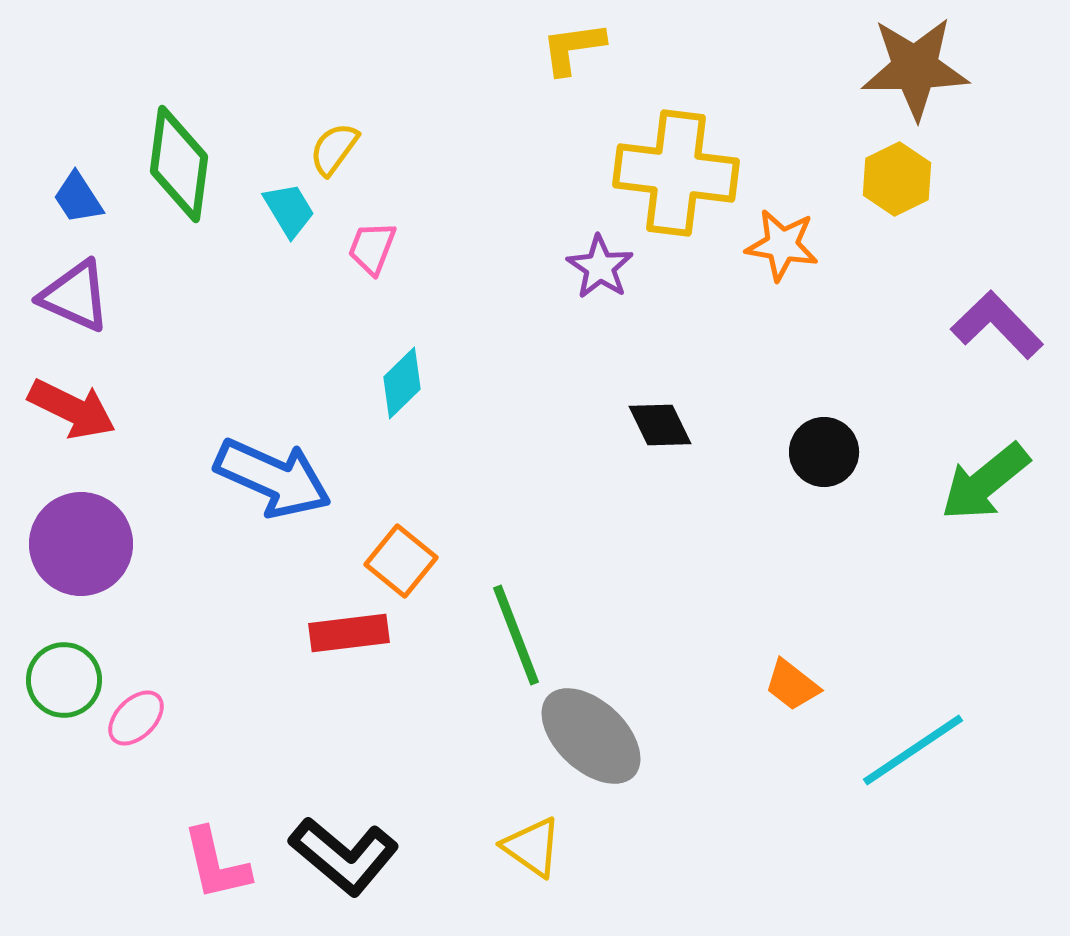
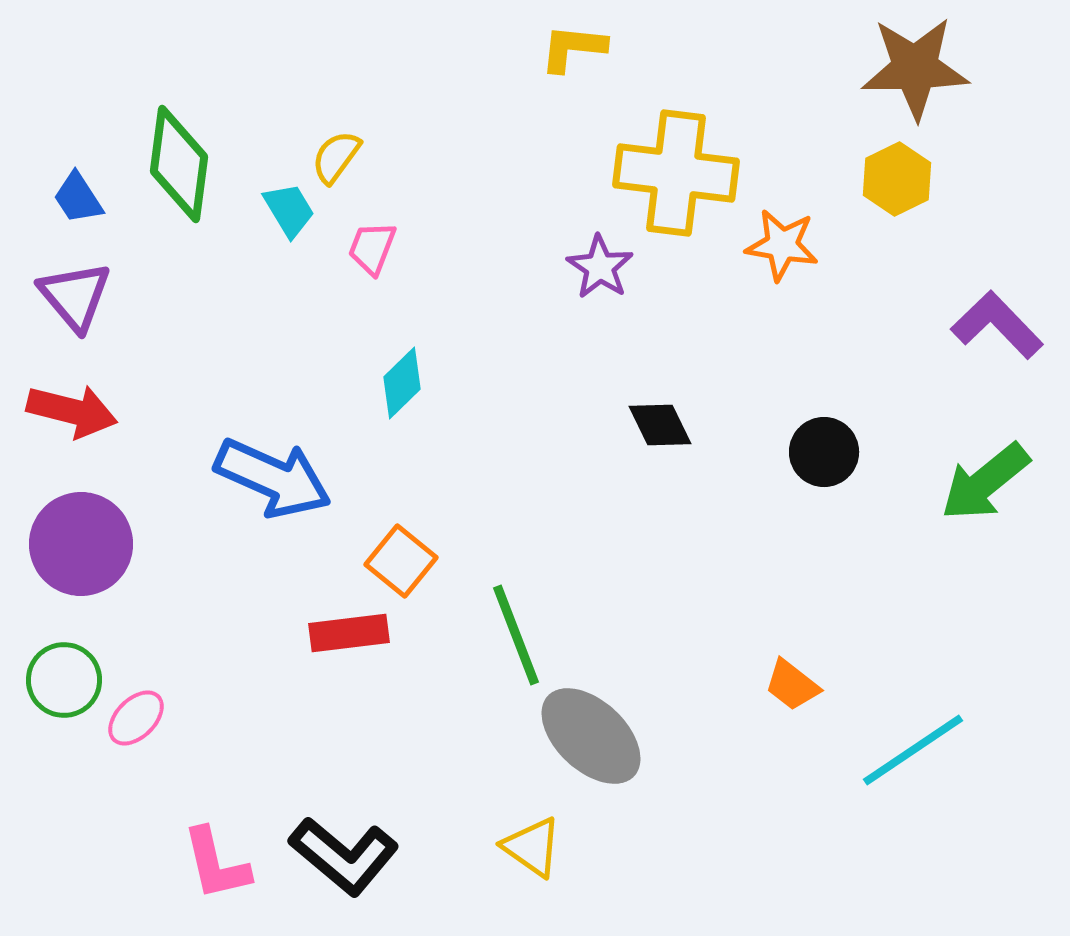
yellow L-shape: rotated 14 degrees clockwise
yellow semicircle: moved 2 px right, 8 px down
purple triangle: rotated 26 degrees clockwise
red arrow: moved 2 px down; rotated 12 degrees counterclockwise
